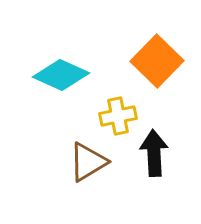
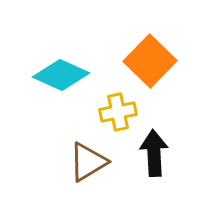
orange square: moved 7 px left
yellow cross: moved 4 px up
